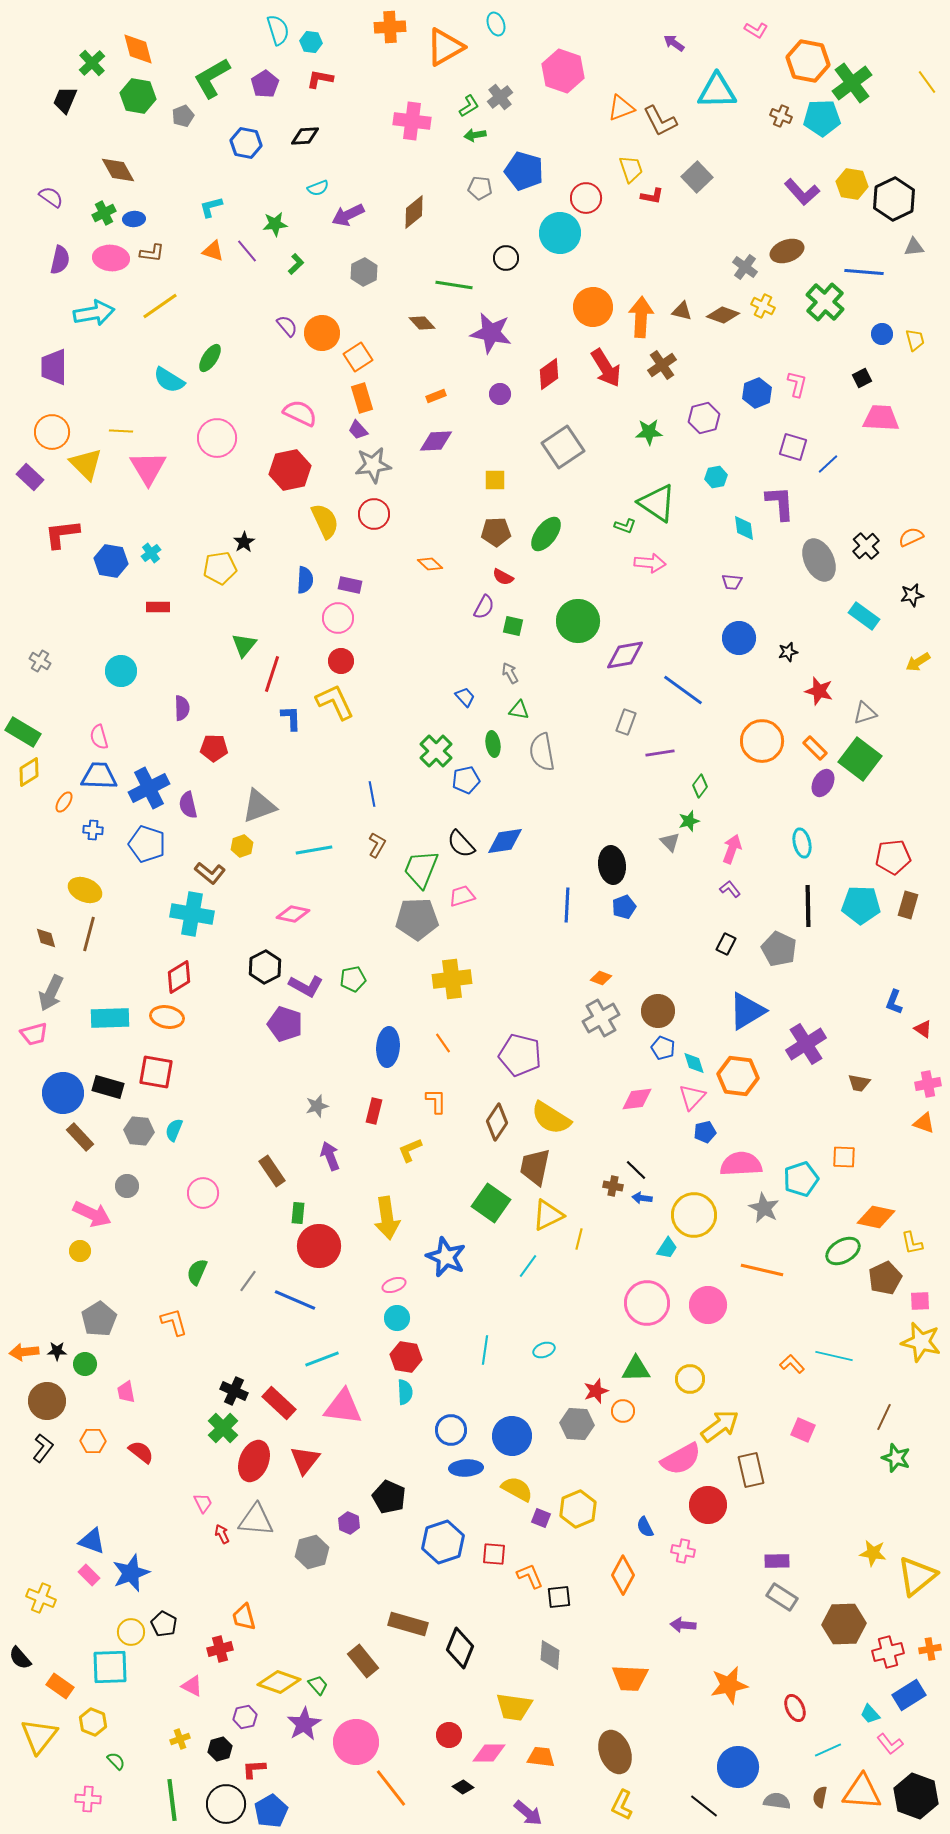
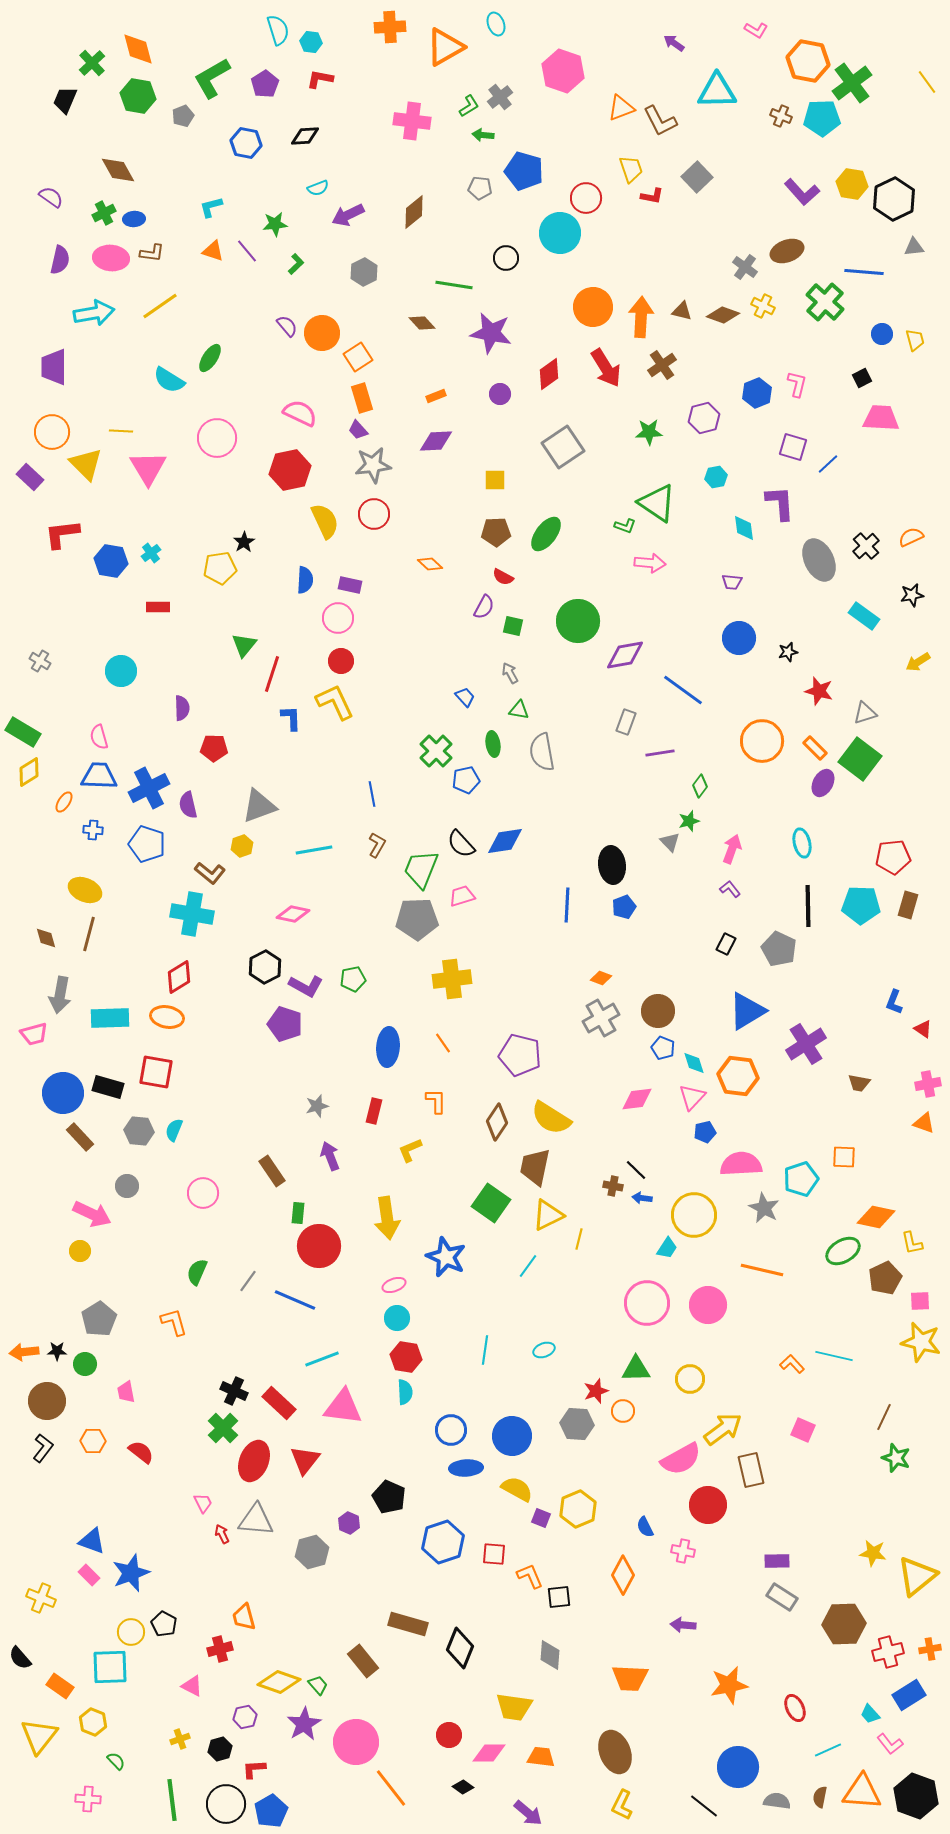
green arrow at (475, 135): moved 8 px right; rotated 15 degrees clockwise
gray arrow at (51, 993): moved 9 px right, 2 px down; rotated 15 degrees counterclockwise
yellow arrow at (720, 1426): moved 3 px right, 3 px down
